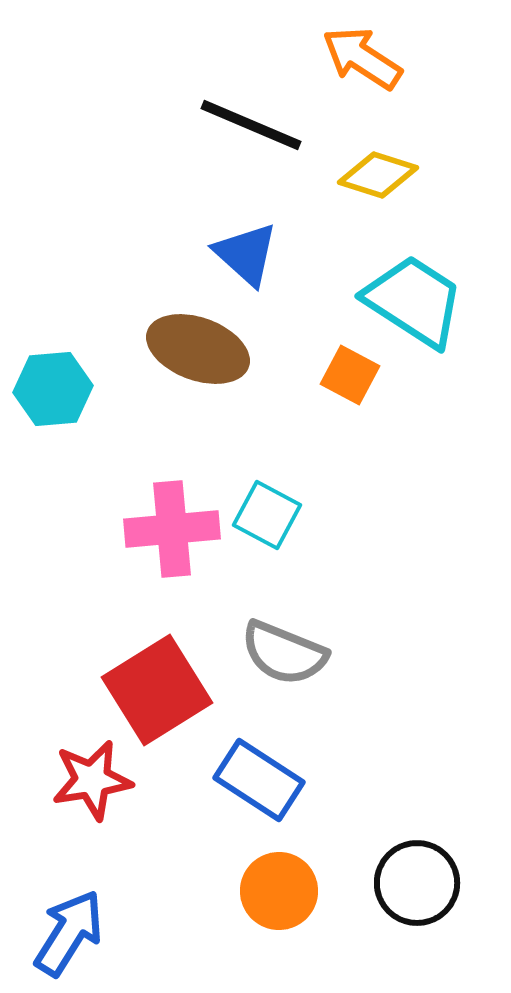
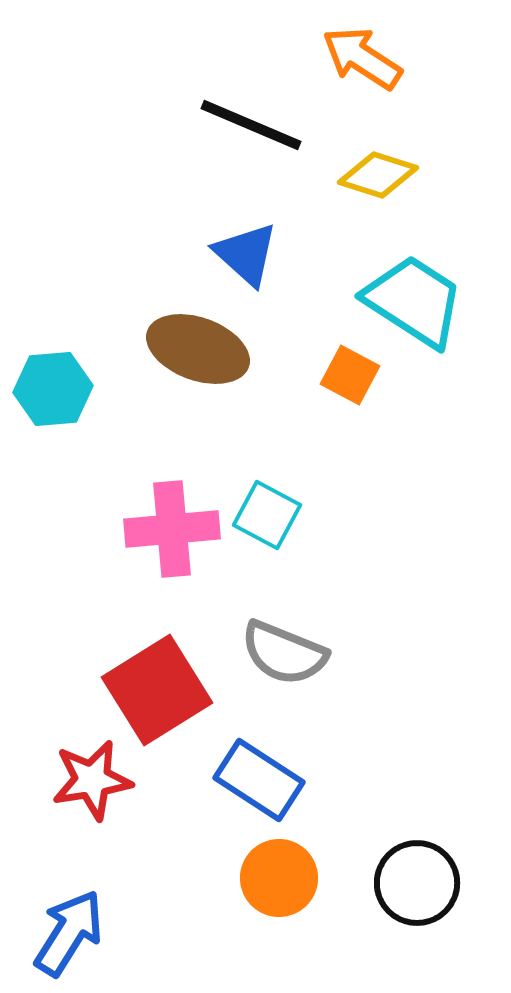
orange circle: moved 13 px up
